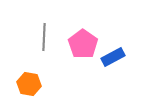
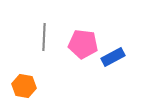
pink pentagon: rotated 28 degrees counterclockwise
orange hexagon: moved 5 px left, 2 px down
